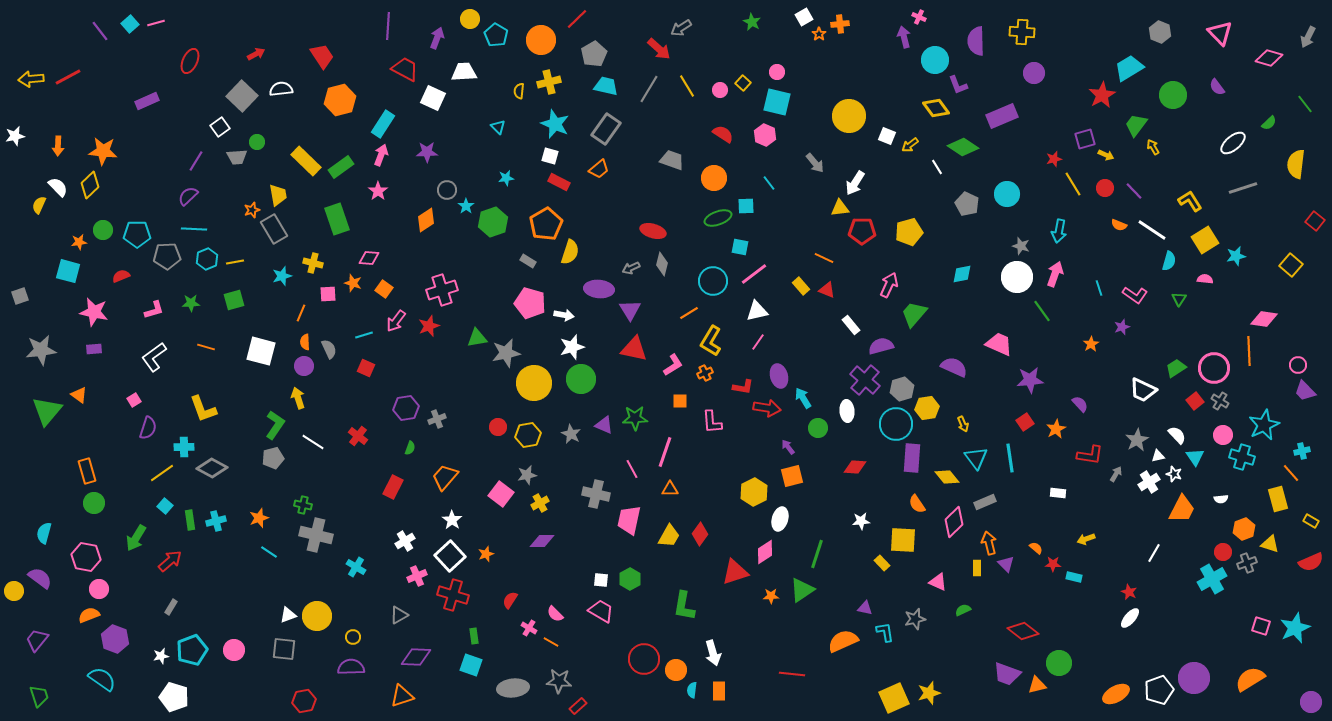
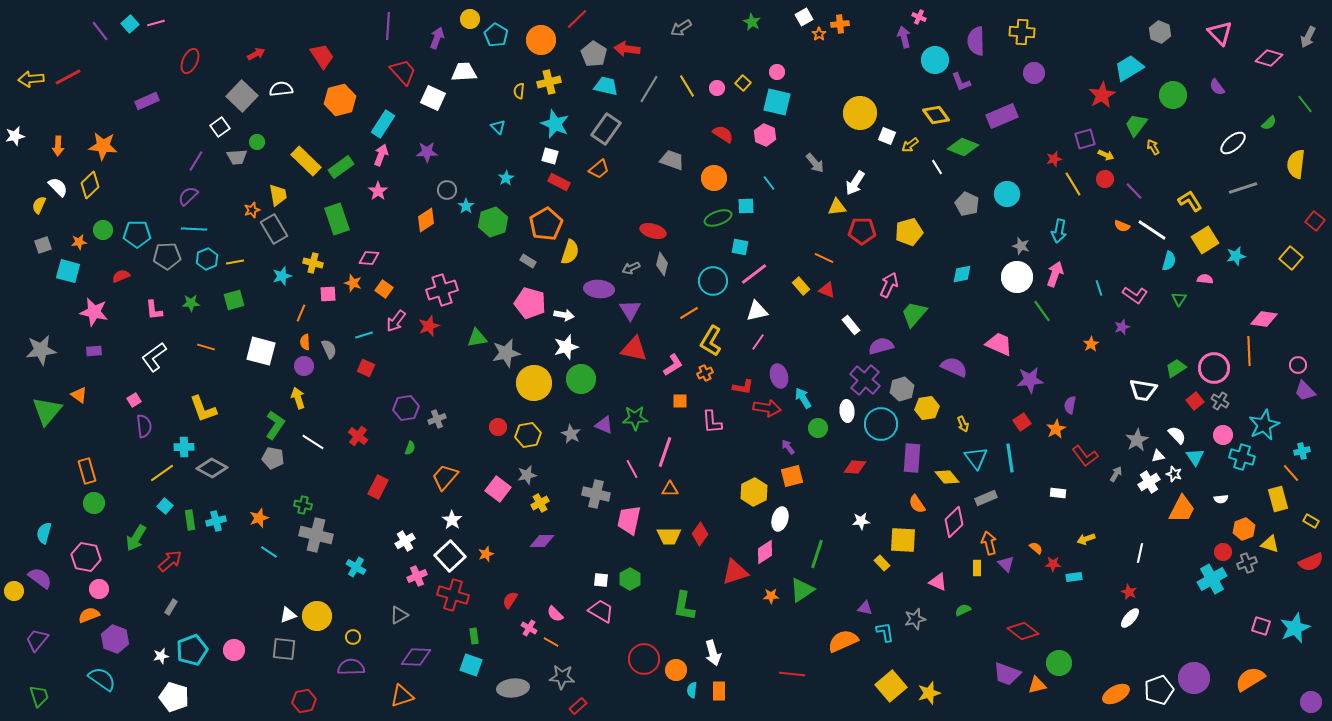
red arrow at (659, 49): moved 32 px left; rotated 145 degrees clockwise
gray pentagon at (594, 54): rotated 10 degrees counterclockwise
red trapezoid at (405, 69): moved 2 px left, 3 px down; rotated 20 degrees clockwise
purple L-shape at (958, 85): moved 3 px right, 3 px up
pink circle at (720, 90): moved 3 px left, 2 px up
yellow diamond at (936, 108): moved 7 px down
yellow circle at (849, 116): moved 11 px right, 3 px up
green diamond at (963, 147): rotated 12 degrees counterclockwise
orange star at (103, 151): moved 5 px up
cyan star at (506, 178): rotated 21 degrees counterclockwise
red circle at (1105, 188): moved 9 px up
yellow triangle at (840, 208): moved 3 px left, 1 px up
orange semicircle at (1119, 225): moved 3 px right, 1 px down
yellow square at (1291, 265): moved 7 px up
gray square at (20, 296): moved 23 px right, 51 px up
pink L-shape at (154, 310): rotated 100 degrees clockwise
white star at (572, 347): moved 6 px left
purple rectangle at (94, 349): moved 2 px down
white trapezoid at (1143, 390): rotated 16 degrees counterclockwise
purple semicircle at (1080, 404): moved 10 px left, 1 px down; rotated 126 degrees counterclockwise
red square at (1025, 422): moved 3 px left
cyan circle at (896, 424): moved 15 px left
purple semicircle at (148, 428): moved 4 px left, 2 px up; rotated 25 degrees counterclockwise
red L-shape at (1090, 455): moved 5 px left, 1 px down; rotated 44 degrees clockwise
gray pentagon at (273, 458): rotated 25 degrees clockwise
red rectangle at (393, 487): moved 15 px left
pink square at (501, 494): moved 3 px left, 5 px up
gray rectangle at (985, 502): moved 1 px right, 4 px up
yellow trapezoid at (669, 536): rotated 60 degrees clockwise
white line at (1154, 553): moved 14 px left; rotated 18 degrees counterclockwise
cyan rectangle at (1074, 577): rotated 21 degrees counterclockwise
gray star at (559, 681): moved 3 px right, 4 px up
yellow square at (894, 698): moved 3 px left, 12 px up; rotated 16 degrees counterclockwise
